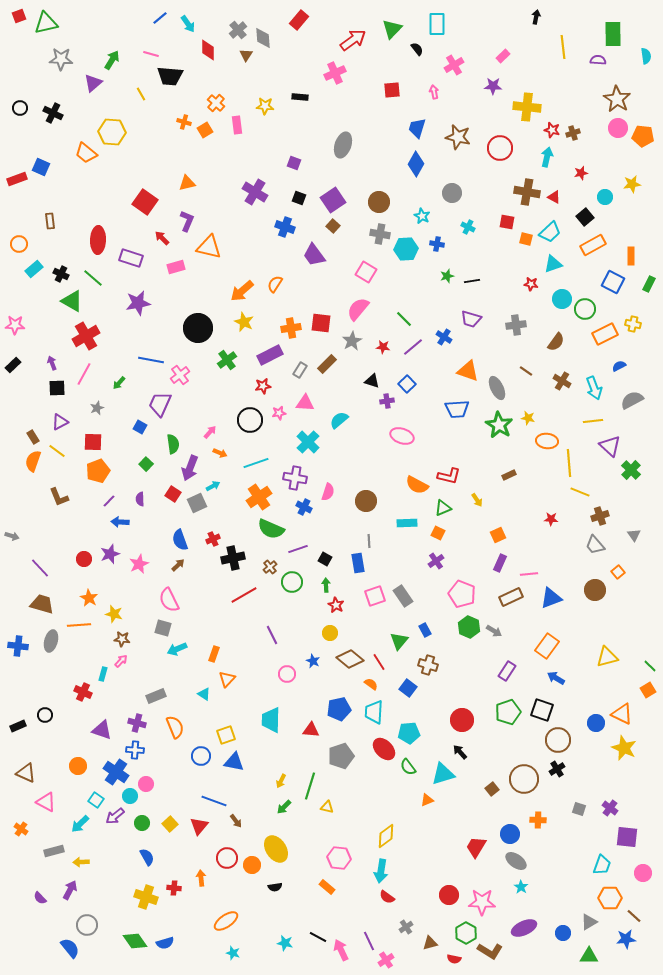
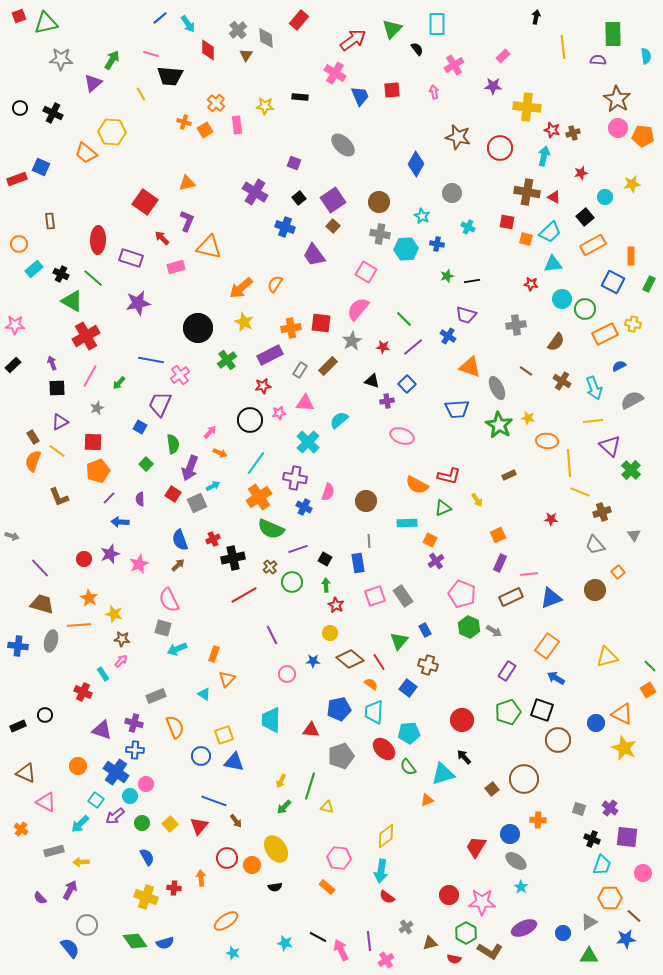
gray diamond at (263, 38): moved 3 px right
pink cross at (335, 73): rotated 35 degrees counterclockwise
blue trapezoid at (417, 128): moved 57 px left, 32 px up; rotated 140 degrees clockwise
gray ellipse at (343, 145): rotated 65 degrees counterclockwise
cyan arrow at (547, 157): moved 3 px left, 1 px up
black square at (299, 198): rotated 32 degrees clockwise
cyan triangle at (553, 264): rotated 12 degrees clockwise
orange arrow at (242, 291): moved 1 px left, 3 px up
purple trapezoid at (471, 319): moved 5 px left, 4 px up
blue cross at (444, 337): moved 4 px right, 1 px up
brown rectangle at (327, 364): moved 1 px right, 2 px down
orange triangle at (468, 371): moved 2 px right, 4 px up
pink line at (84, 374): moved 6 px right, 2 px down
cyan line at (256, 463): rotated 35 degrees counterclockwise
purple line at (109, 501): moved 3 px up
brown cross at (600, 516): moved 2 px right, 4 px up
orange square at (438, 533): moved 8 px left, 7 px down
blue star at (313, 661): rotated 24 degrees counterclockwise
cyan rectangle at (103, 674): rotated 48 degrees counterclockwise
purple cross at (137, 723): moved 3 px left
yellow square at (226, 735): moved 2 px left
black arrow at (460, 752): moved 4 px right, 5 px down
black cross at (557, 769): moved 35 px right, 70 px down; rotated 35 degrees counterclockwise
purple line at (369, 941): rotated 18 degrees clockwise
